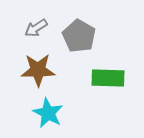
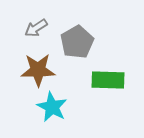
gray pentagon: moved 2 px left, 6 px down; rotated 12 degrees clockwise
green rectangle: moved 2 px down
cyan star: moved 4 px right, 6 px up
